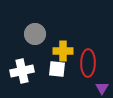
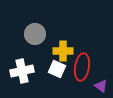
red ellipse: moved 6 px left, 4 px down; rotated 8 degrees clockwise
white square: rotated 18 degrees clockwise
purple triangle: moved 1 px left, 2 px up; rotated 24 degrees counterclockwise
